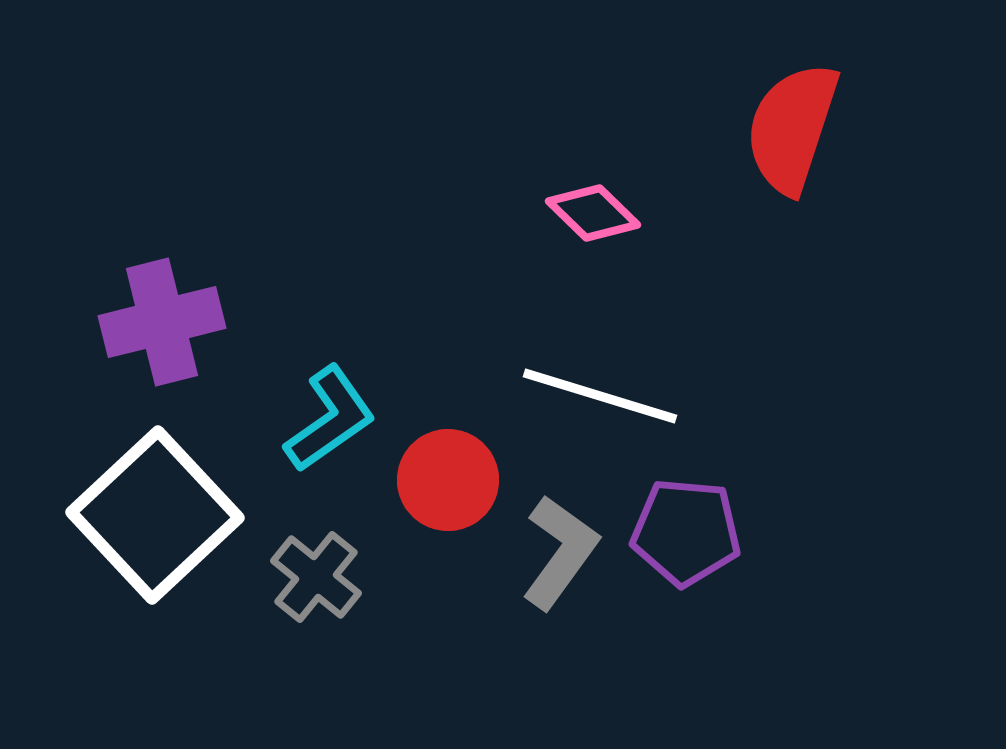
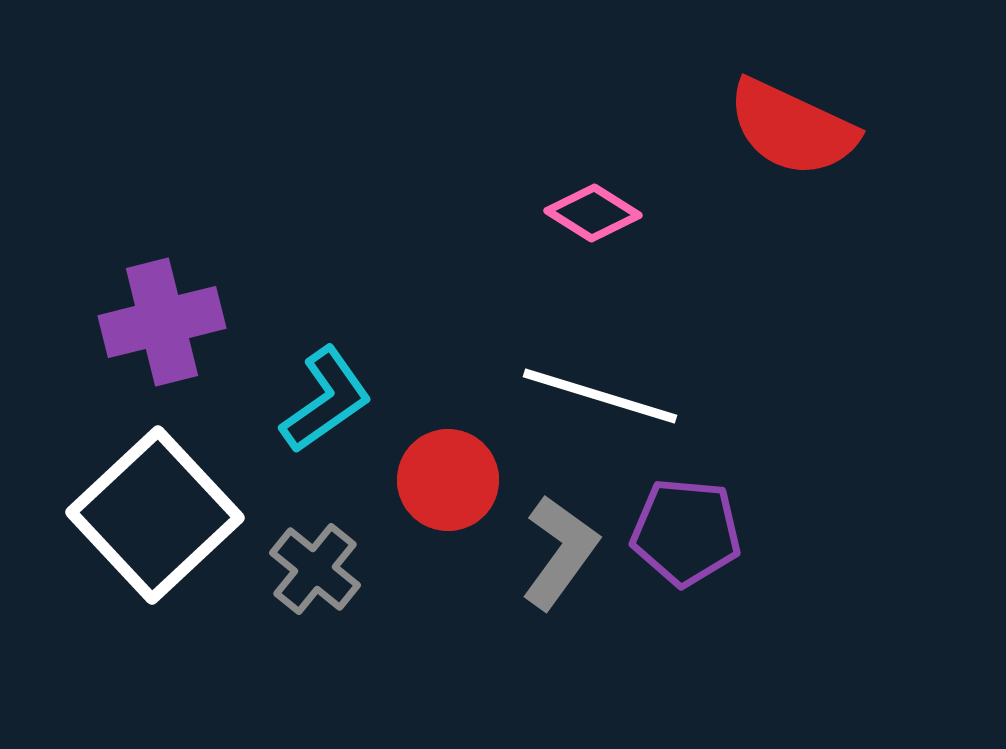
red semicircle: rotated 83 degrees counterclockwise
pink diamond: rotated 12 degrees counterclockwise
cyan L-shape: moved 4 px left, 19 px up
gray cross: moved 1 px left, 8 px up
